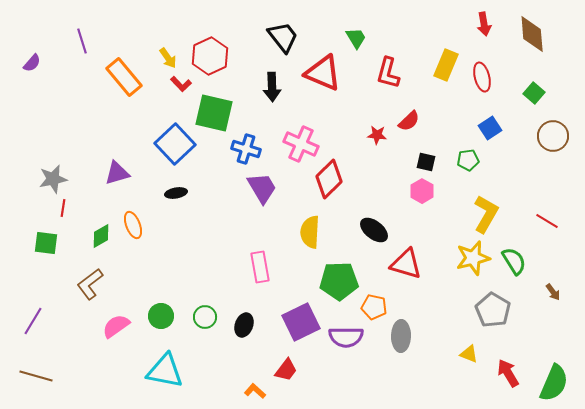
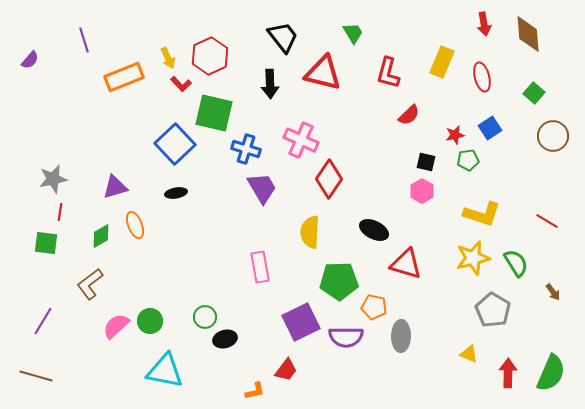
brown diamond at (532, 34): moved 4 px left
green trapezoid at (356, 38): moved 3 px left, 5 px up
purple line at (82, 41): moved 2 px right, 1 px up
yellow arrow at (168, 58): rotated 10 degrees clockwise
purple semicircle at (32, 63): moved 2 px left, 3 px up
yellow rectangle at (446, 65): moved 4 px left, 3 px up
red triangle at (323, 73): rotated 9 degrees counterclockwise
orange rectangle at (124, 77): rotated 72 degrees counterclockwise
black arrow at (272, 87): moved 2 px left, 3 px up
red semicircle at (409, 121): moved 6 px up
red star at (377, 135): moved 78 px right; rotated 18 degrees counterclockwise
pink cross at (301, 144): moved 4 px up
purple triangle at (117, 173): moved 2 px left, 14 px down
red diamond at (329, 179): rotated 12 degrees counterclockwise
red line at (63, 208): moved 3 px left, 4 px down
yellow L-shape at (486, 214): moved 4 px left; rotated 78 degrees clockwise
orange ellipse at (133, 225): moved 2 px right
black ellipse at (374, 230): rotated 12 degrees counterclockwise
green semicircle at (514, 261): moved 2 px right, 2 px down
green circle at (161, 316): moved 11 px left, 5 px down
purple line at (33, 321): moved 10 px right
black ellipse at (244, 325): moved 19 px left, 14 px down; rotated 55 degrees clockwise
pink semicircle at (116, 326): rotated 8 degrees counterclockwise
red arrow at (508, 373): rotated 32 degrees clockwise
green semicircle at (554, 383): moved 3 px left, 10 px up
orange L-shape at (255, 391): rotated 125 degrees clockwise
